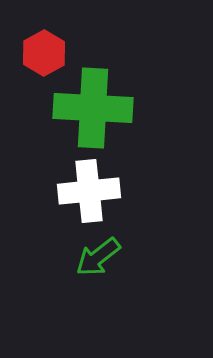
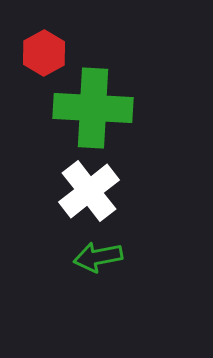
white cross: rotated 32 degrees counterclockwise
green arrow: rotated 27 degrees clockwise
